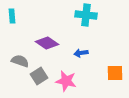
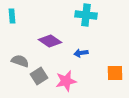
purple diamond: moved 3 px right, 2 px up
pink star: rotated 25 degrees counterclockwise
